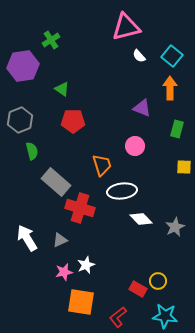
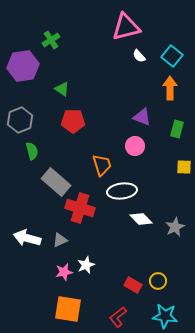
purple triangle: moved 9 px down
white arrow: rotated 44 degrees counterclockwise
red rectangle: moved 5 px left, 4 px up
orange square: moved 13 px left, 7 px down
